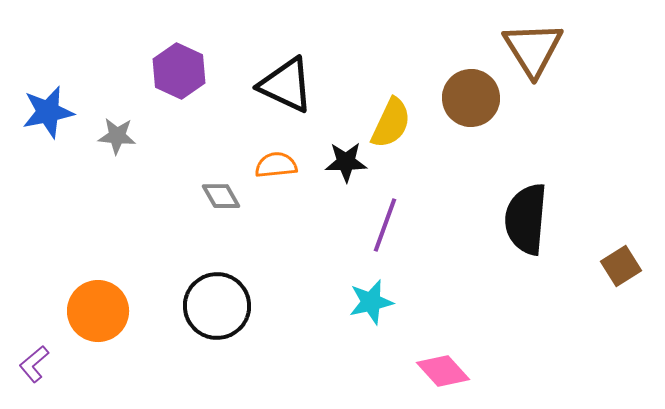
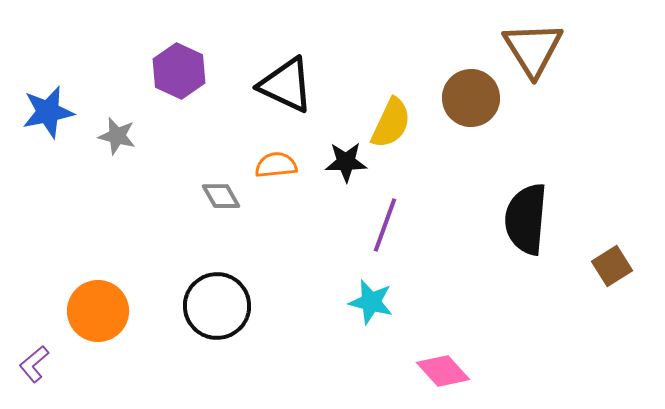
gray star: rotated 9 degrees clockwise
brown square: moved 9 px left
cyan star: rotated 27 degrees clockwise
